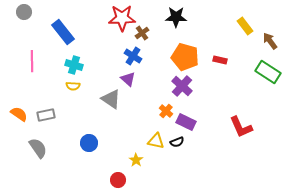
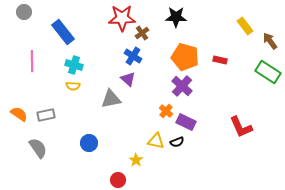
gray triangle: rotated 45 degrees counterclockwise
